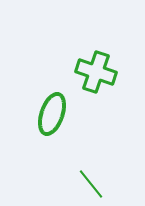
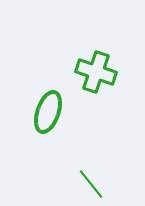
green ellipse: moved 4 px left, 2 px up
